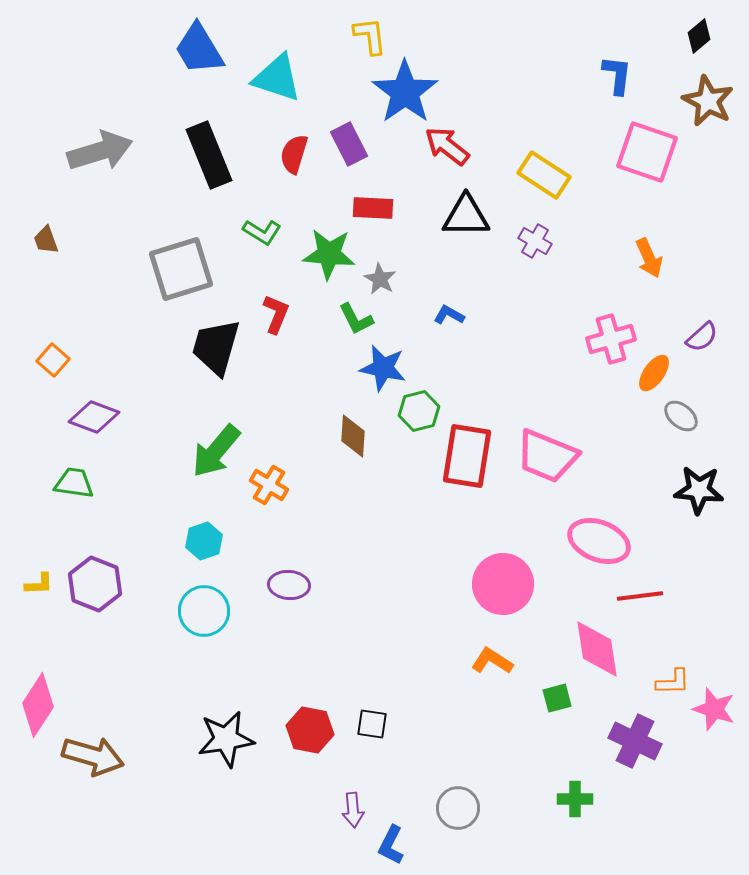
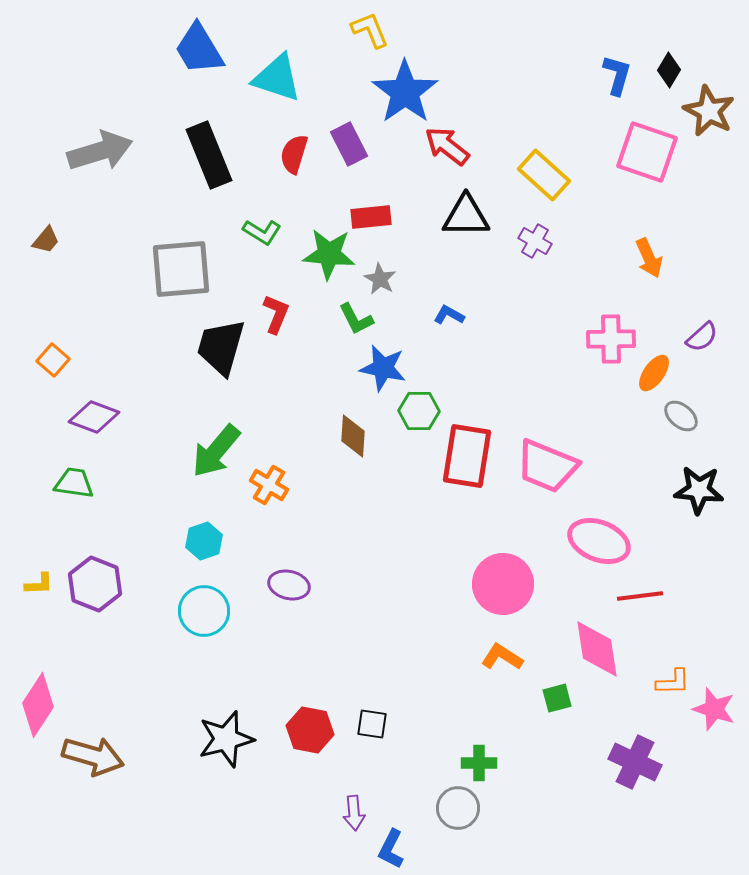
yellow L-shape at (370, 36): moved 6 px up; rotated 15 degrees counterclockwise
black diamond at (699, 36): moved 30 px left, 34 px down; rotated 20 degrees counterclockwise
blue L-shape at (617, 75): rotated 9 degrees clockwise
brown star at (708, 101): moved 1 px right, 10 px down
yellow rectangle at (544, 175): rotated 9 degrees clockwise
red rectangle at (373, 208): moved 2 px left, 9 px down; rotated 9 degrees counterclockwise
brown trapezoid at (46, 240): rotated 120 degrees counterclockwise
gray square at (181, 269): rotated 12 degrees clockwise
pink cross at (611, 339): rotated 15 degrees clockwise
black trapezoid at (216, 347): moved 5 px right
green hexagon at (419, 411): rotated 15 degrees clockwise
pink trapezoid at (547, 456): moved 10 px down
purple ellipse at (289, 585): rotated 9 degrees clockwise
orange L-shape at (492, 661): moved 10 px right, 4 px up
black star at (226, 739): rotated 6 degrees counterclockwise
purple cross at (635, 741): moved 21 px down
green cross at (575, 799): moved 96 px left, 36 px up
purple arrow at (353, 810): moved 1 px right, 3 px down
blue L-shape at (391, 845): moved 4 px down
